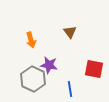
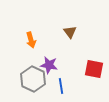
blue line: moved 9 px left, 3 px up
